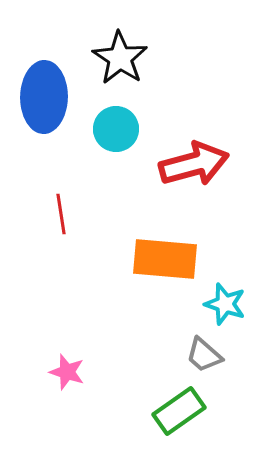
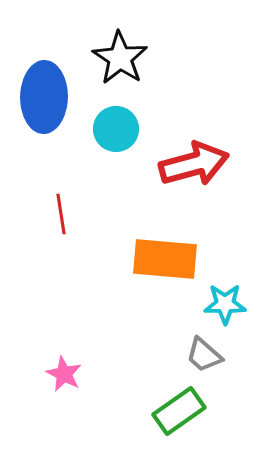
cyan star: rotated 18 degrees counterclockwise
pink star: moved 3 px left, 2 px down; rotated 9 degrees clockwise
